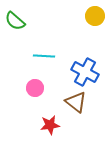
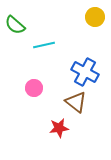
yellow circle: moved 1 px down
green semicircle: moved 4 px down
cyan line: moved 11 px up; rotated 15 degrees counterclockwise
pink circle: moved 1 px left
red star: moved 9 px right, 3 px down
